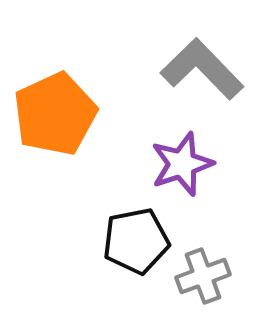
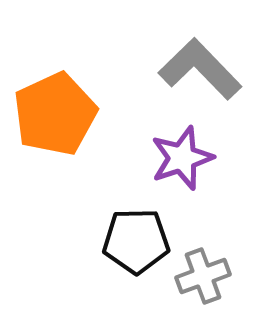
gray L-shape: moved 2 px left
purple star: moved 6 px up
black pentagon: rotated 10 degrees clockwise
